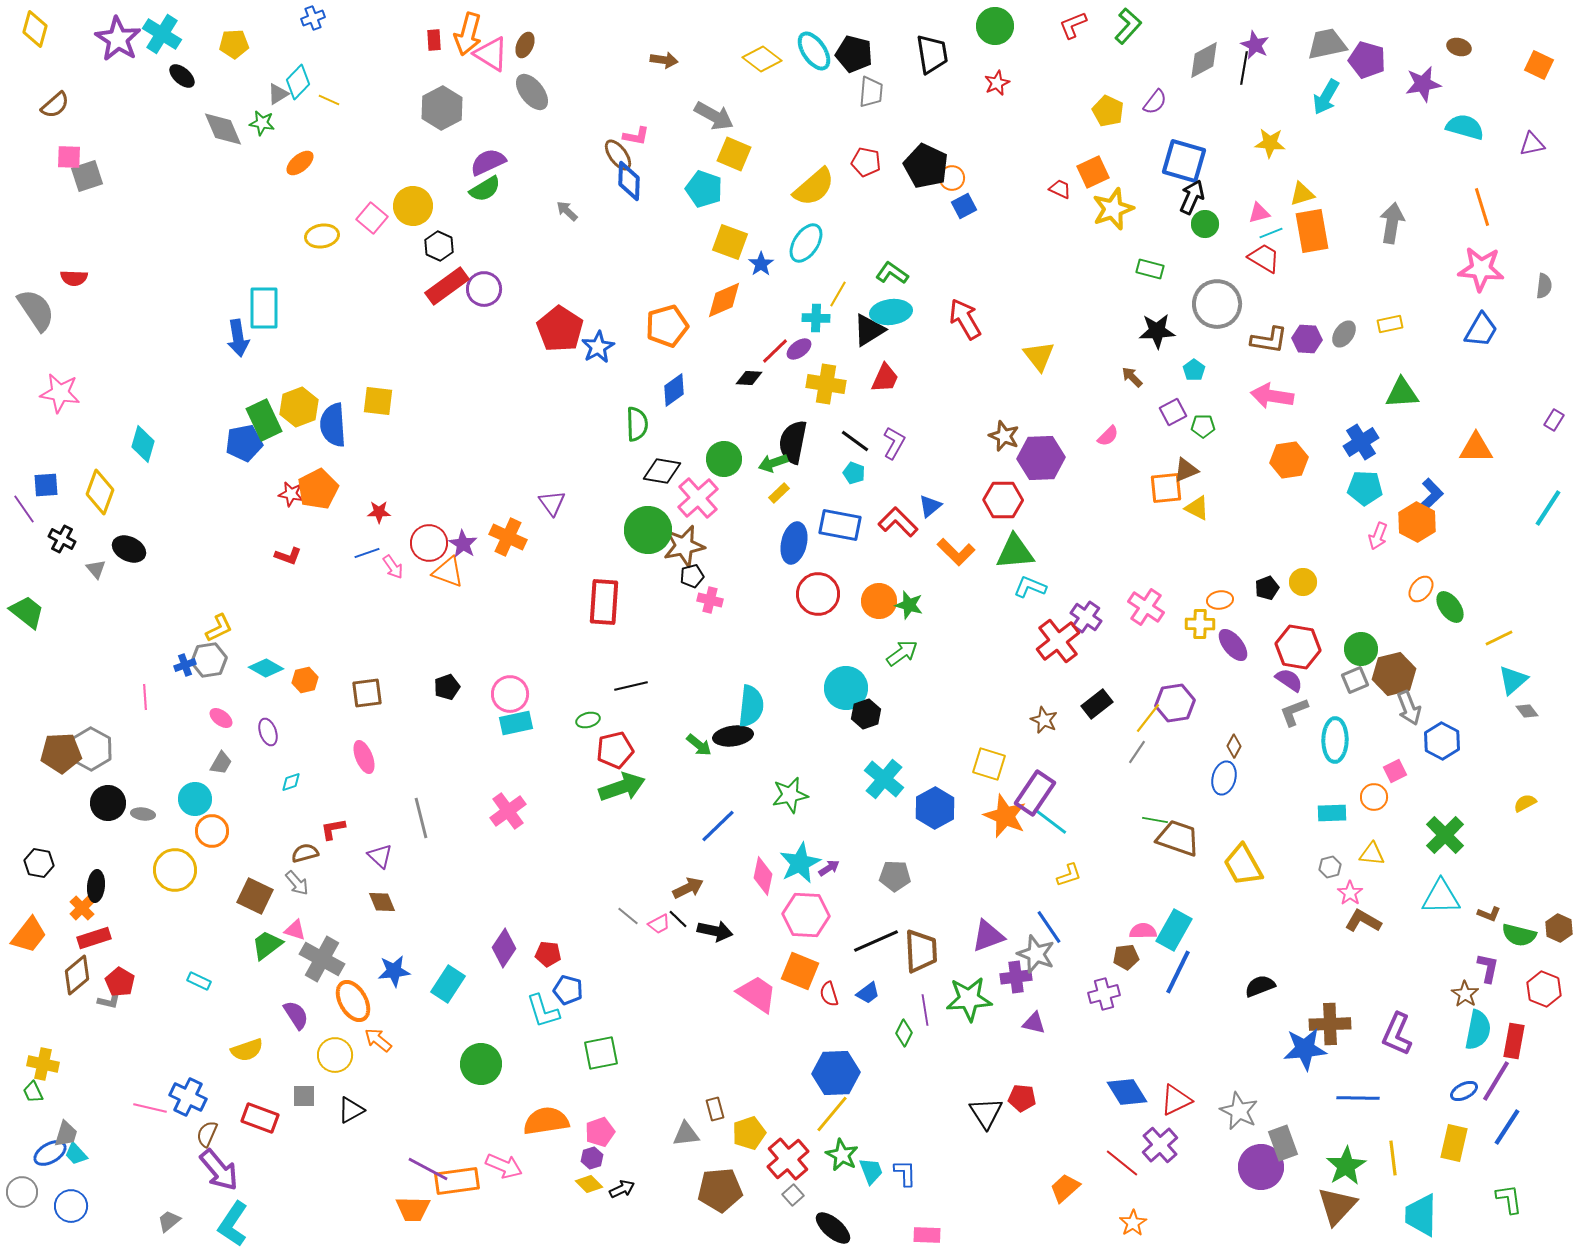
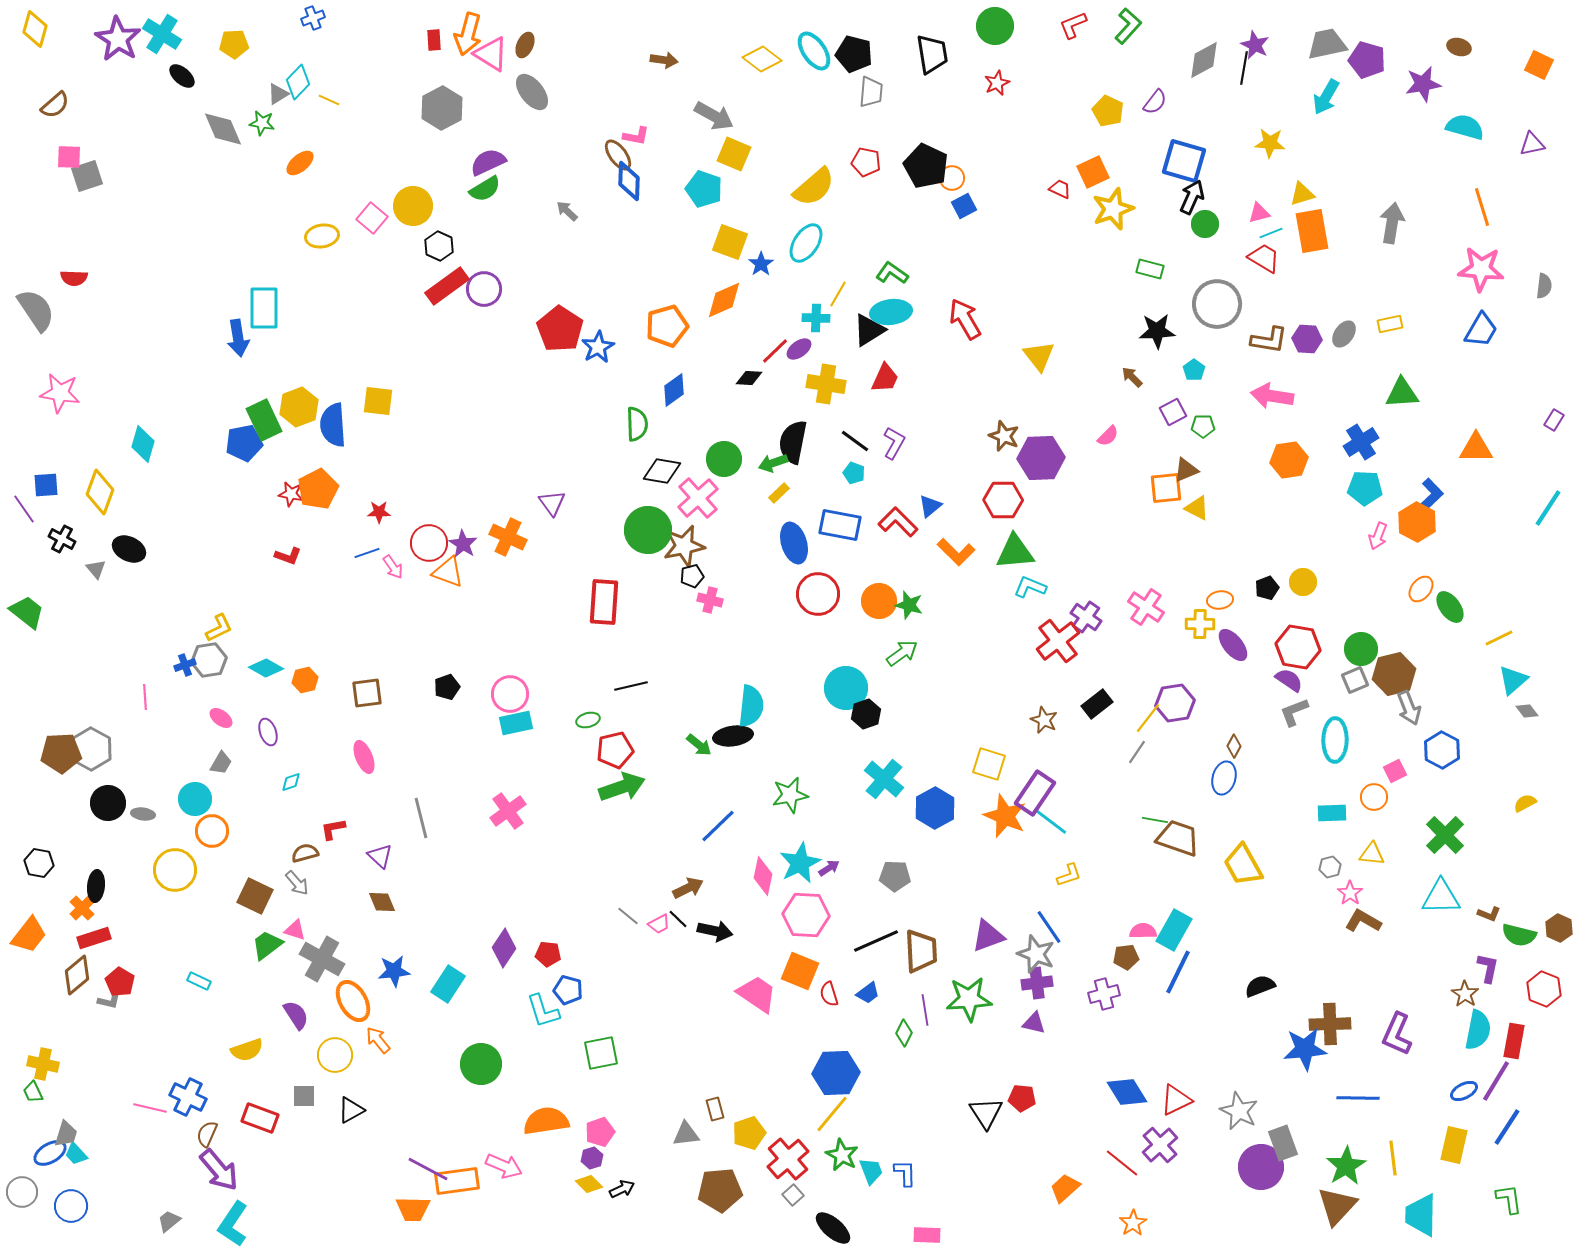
blue ellipse at (794, 543): rotated 30 degrees counterclockwise
blue hexagon at (1442, 741): moved 9 px down
purple cross at (1016, 977): moved 21 px right, 6 px down
orange arrow at (378, 1040): rotated 12 degrees clockwise
yellow rectangle at (1454, 1143): moved 2 px down
